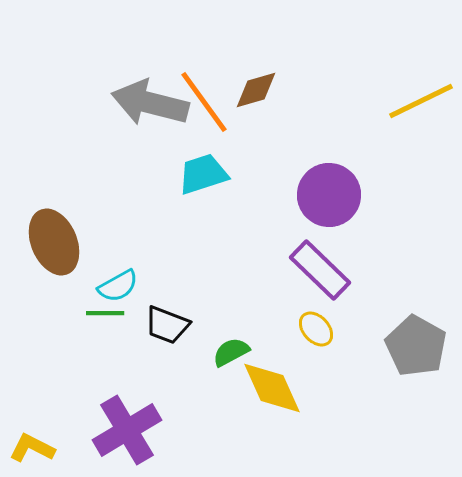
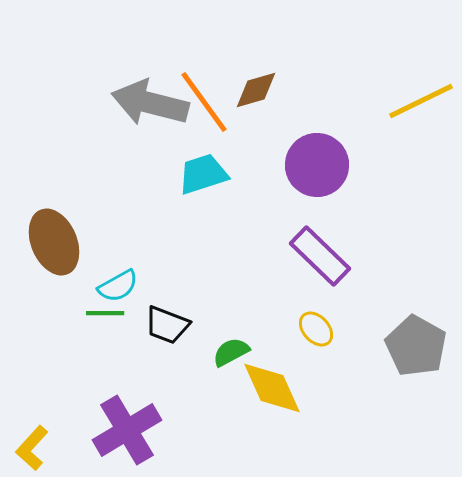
purple circle: moved 12 px left, 30 px up
purple rectangle: moved 14 px up
yellow L-shape: rotated 75 degrees counterclockwise
